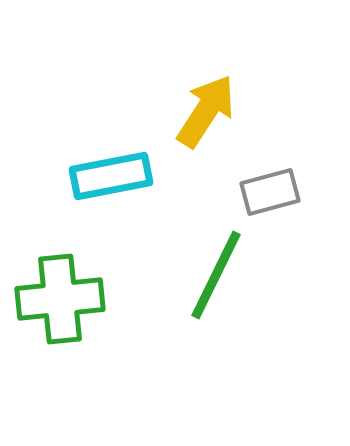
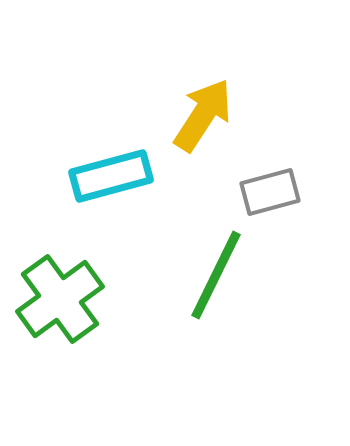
yellow arrow: moved 3 px left, 4 px down
cyan rectangle: rotated 4 degrees counterclockwise
green cross: rotated 30 degrees counterclockwise
